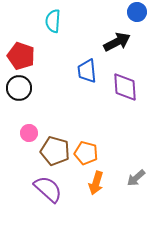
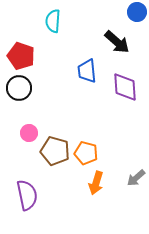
black arrow: rotated 68 degrees clockwise
purple semicircle: moved 21 px left, 6 px down; rotated 36 degrees clockwise
